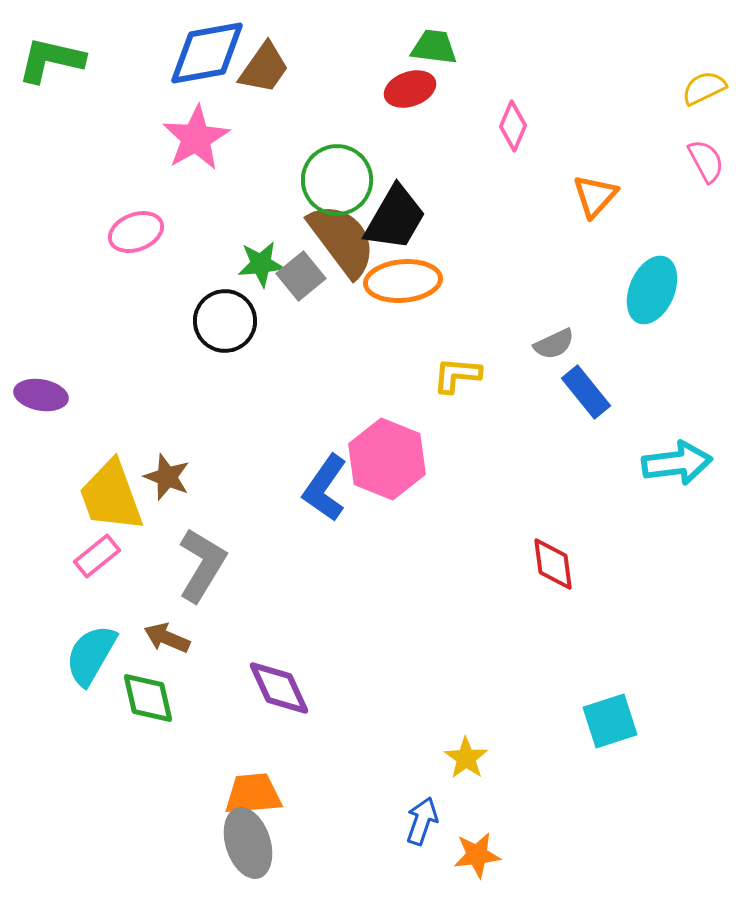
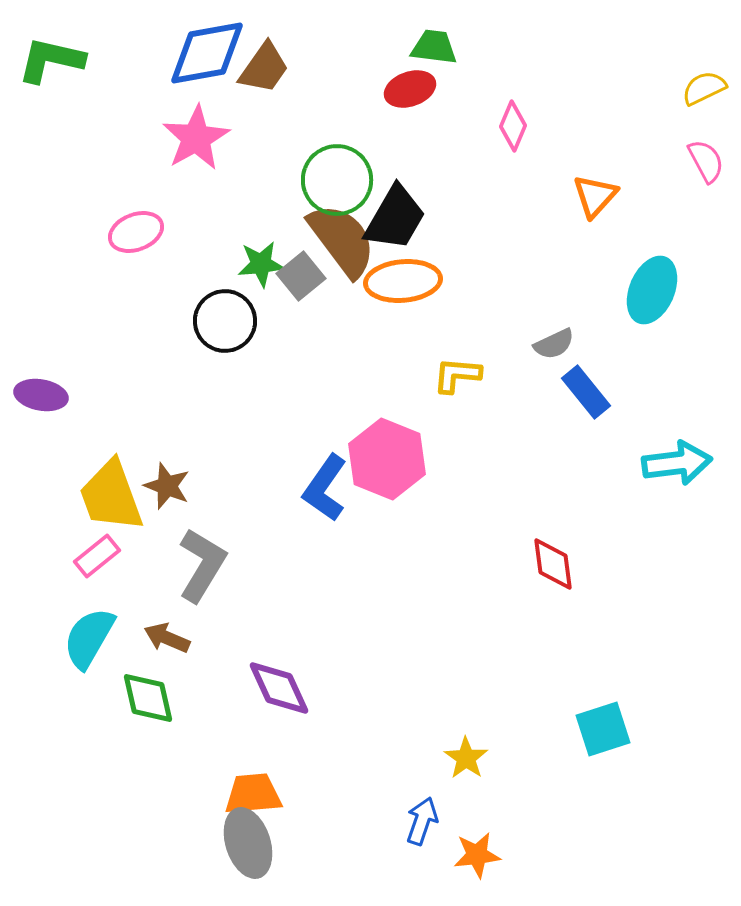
brown star at (167, 477): moved 9 px down
cyan semicircle at (91, 655): moved 2 px left, 17 px up
cyan square at (610, 721): moved 7 px left, 8 px down
